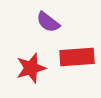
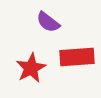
red star: rotated 12 degrees counterclockwise
